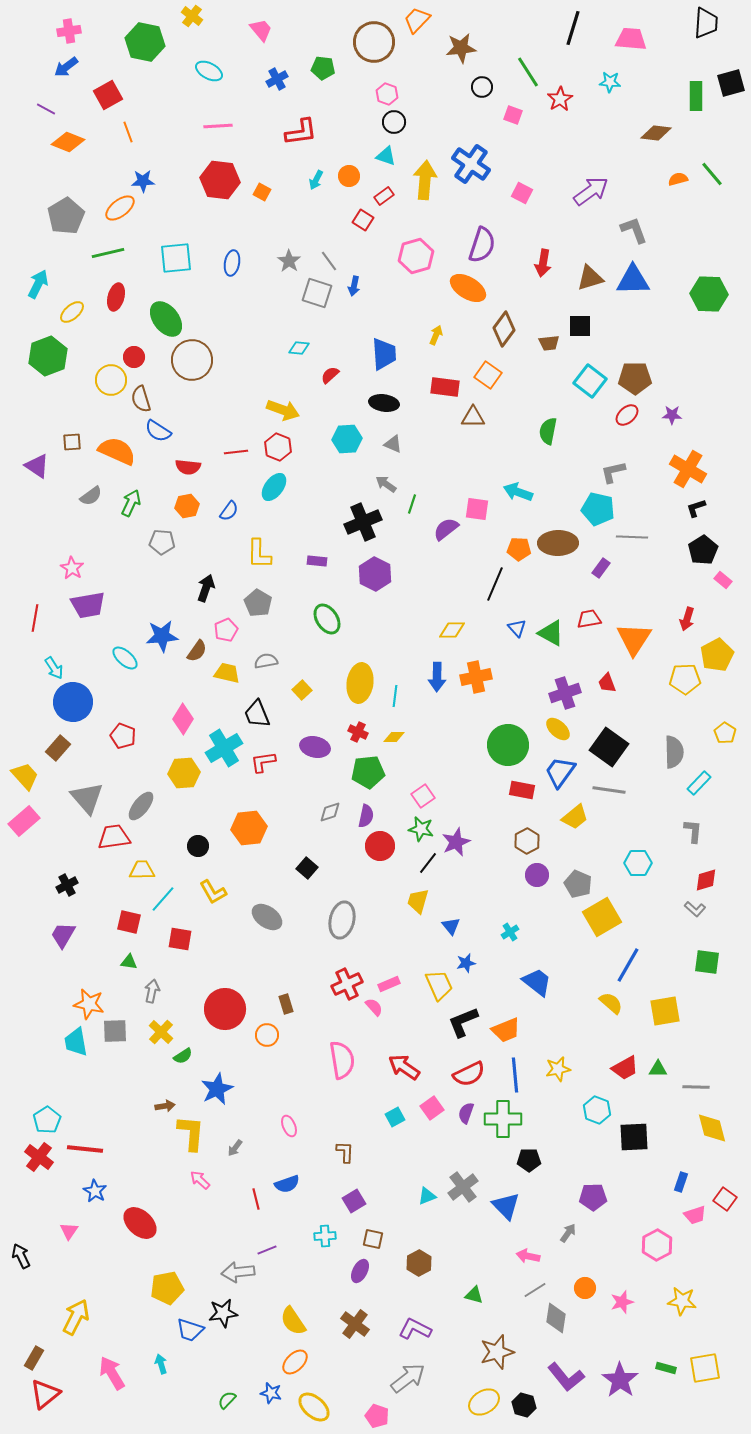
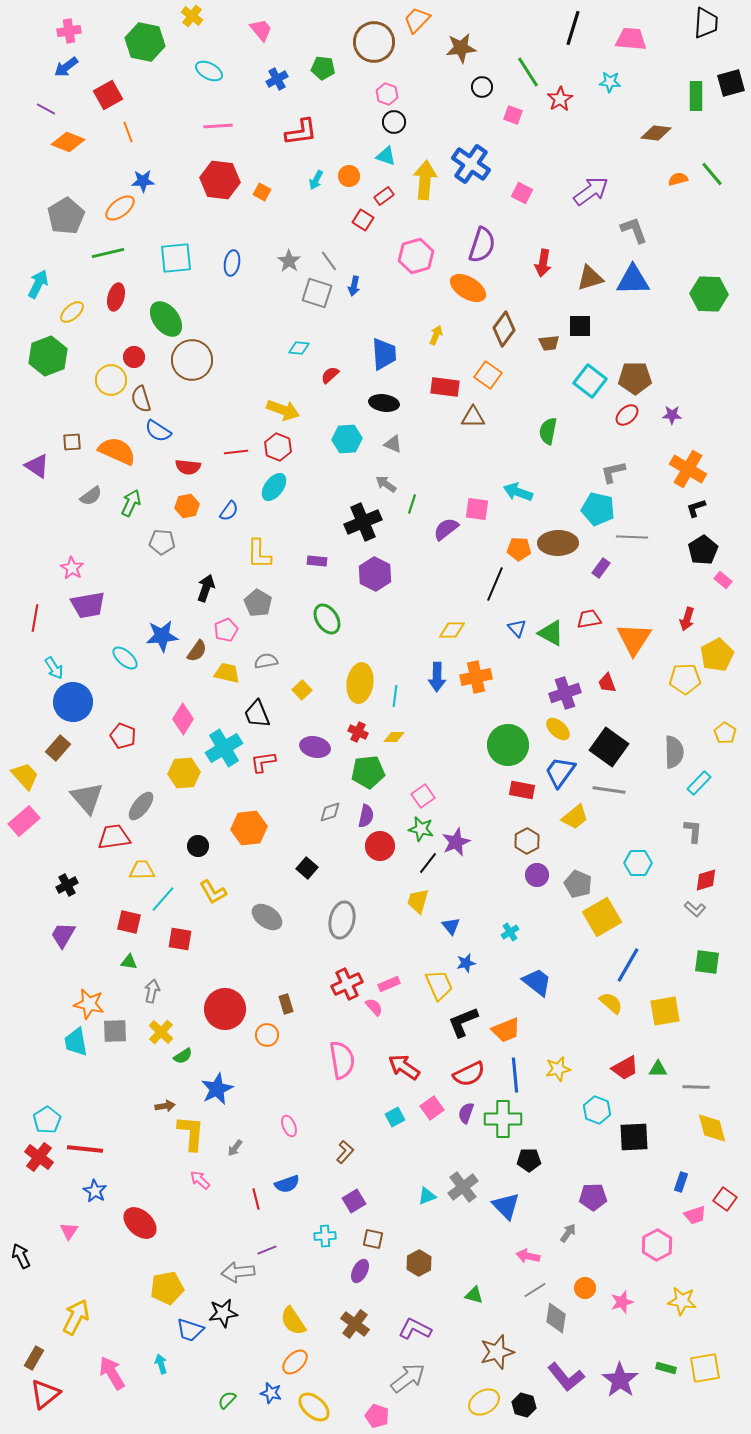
brown L-shape at (345, 1152): rotated 40 degrees clockwise
